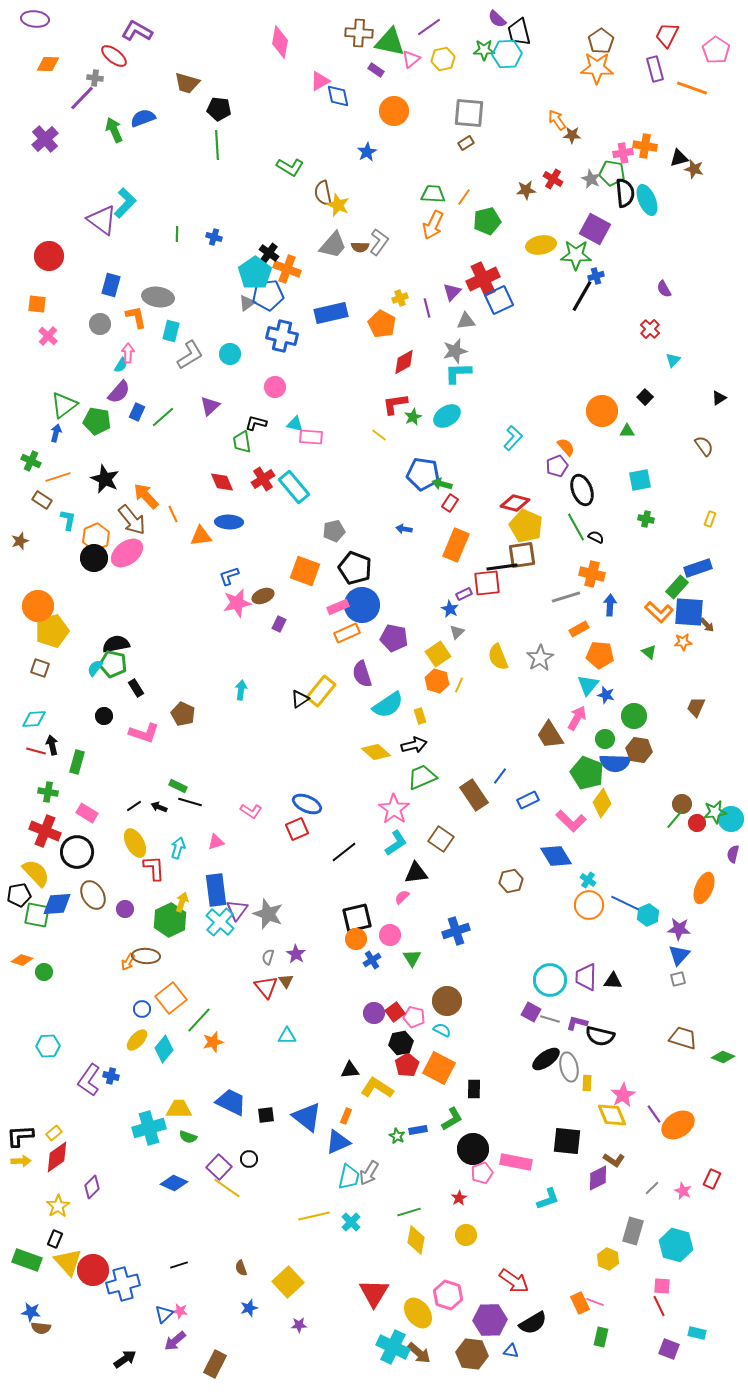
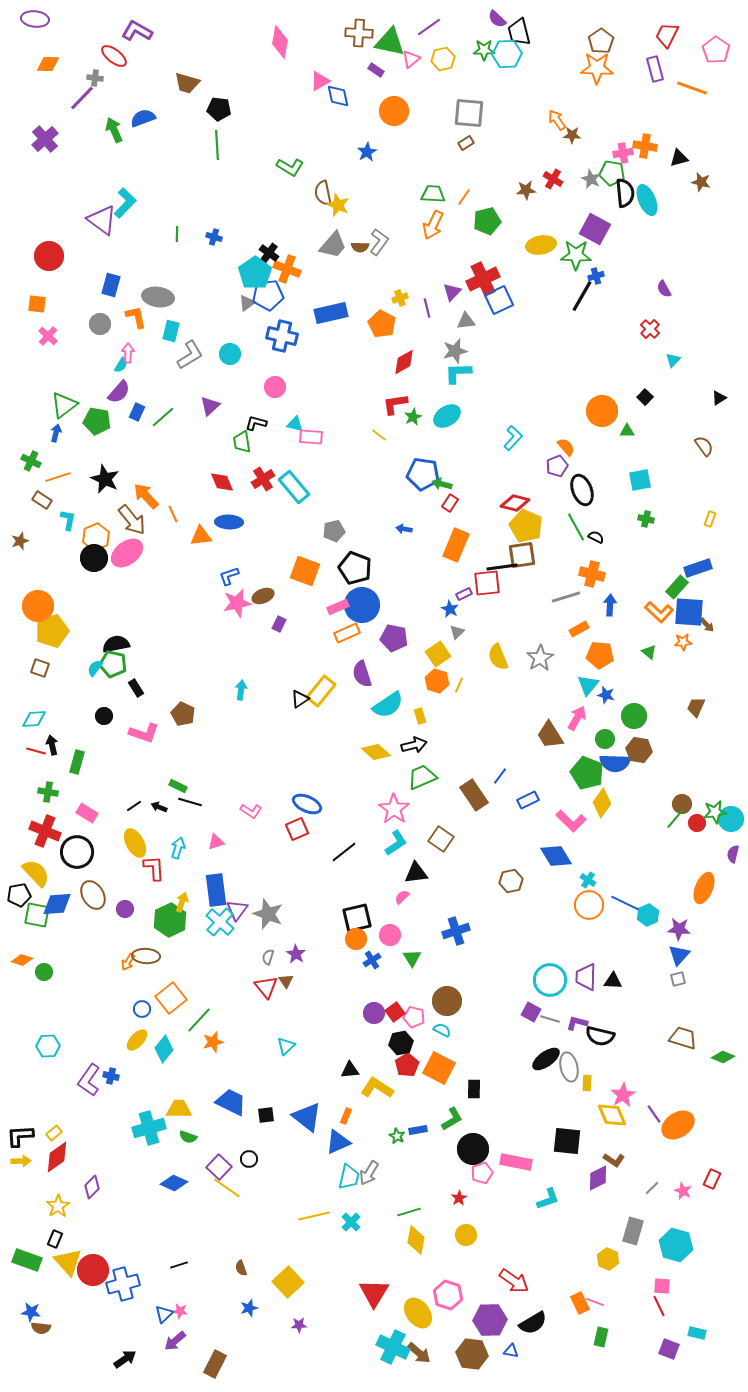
brown star at (694, 169): moved 7 px right, 13 px down
cyan triangle at (287, 1036): moved 1 px left, 10 px down; rotated 42 degrees counterclockwise
